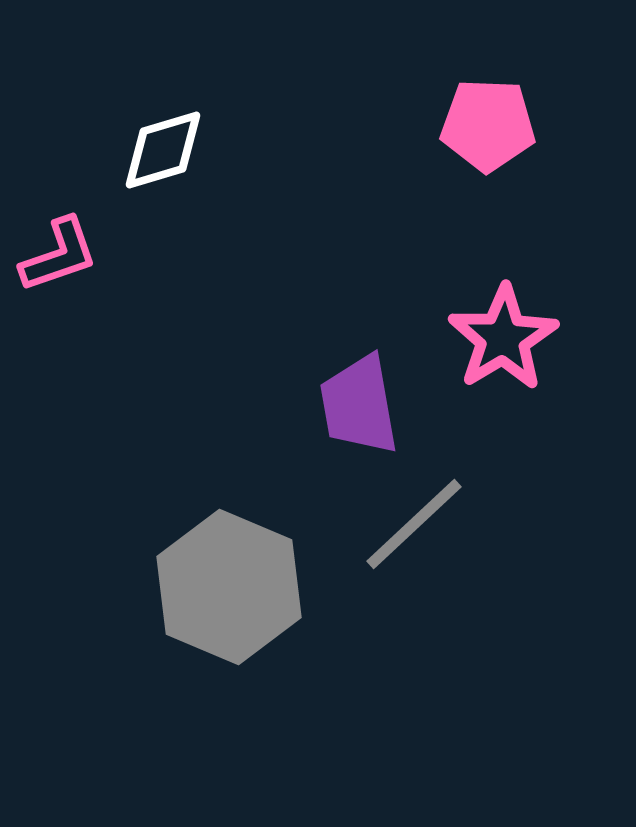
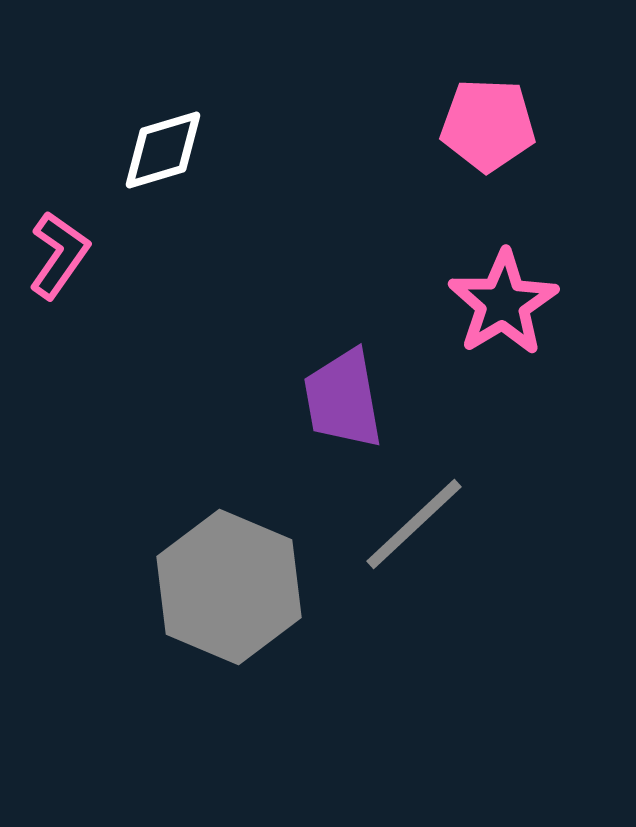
pink L-shape: rotated 36 degrees counterclockwise
pink star: moved 35 px up
purple trapezoid: moved 16 px left, 6 px up
